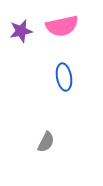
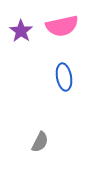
purple star: rotated 25 degrees counterclockwise
gray semicircle: moved 6 px left
